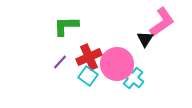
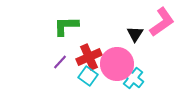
black triangle: moved 10 px left, 5 px up
